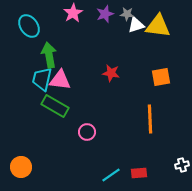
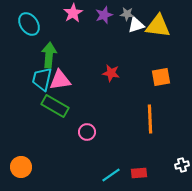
purple star: moved 1 px left, 1 px down
cyan ellipse: moved 2 px up
green arrow: rotated 15 degrees clockwise
pink triangle: rotated 15 degrees counterclockwise
